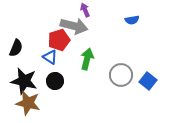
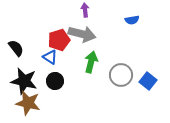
purple arrow: rotated 16 degrees clockwise
gray arrow: moved 8 px right, 8 px down
black semicircle: rotated 60 degrees counterclockwise
green arrow: moved 4 px right, 3 px down
